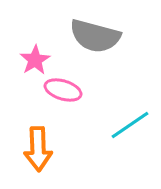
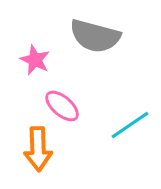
pink star: rotated 16 degrees counterclockwise
pink ellipse: moved 1 px left, 16 px down; rotated 24 degrees clockwise
